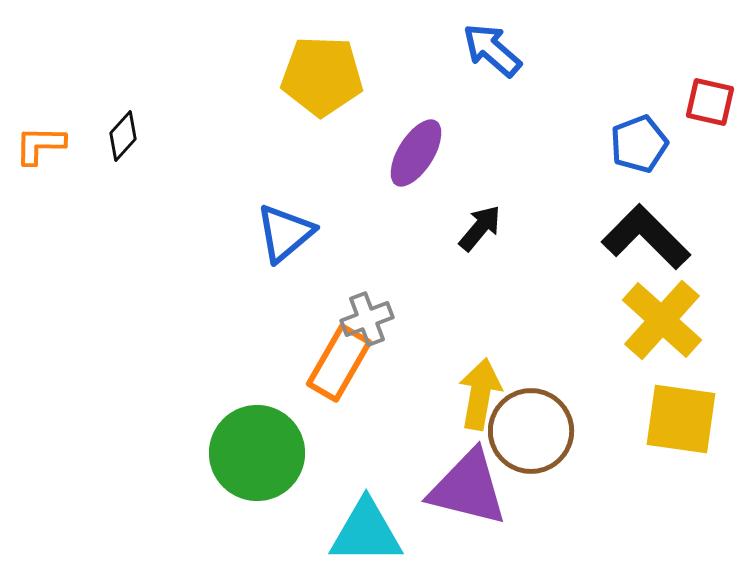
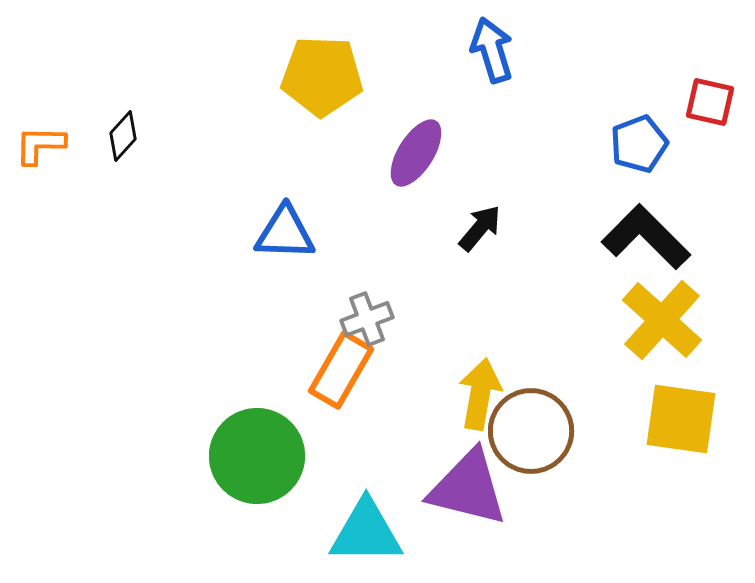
blue arrow: rotated 32 degrees clockwise
blue triangle: rotated 42 degrees clockwise
orange rectangle: moved 2 px right, 7 px down
green circle: moved 3 px down
